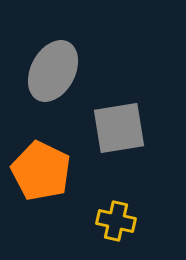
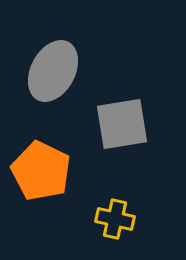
gray square: moved 3 px right, 4 px up
yellow cross: moved 1 px left, 2 px up
